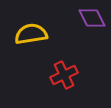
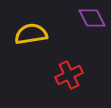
red cross: moved 5 px right
